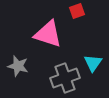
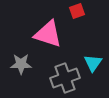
gray star: moved 3 px right, 2 px up; rotated 15 degrees counterclockwise
